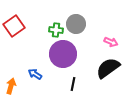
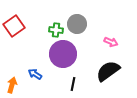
gray circle: moved 1 px right
black semicircle: moved 3 px down
orange arrow: moved 1 px right, 1 px up
